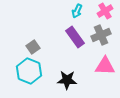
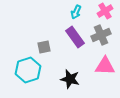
cyan arrow: moved 1 px left, 1 px down
gray square: moved 11 px right; rotated 24 degrees clockwise
cyan hexagon: moved 1 px left, 1 px up; rotated 20 degrees clockwise
black star: moved 3 px right, 1 px up; rotated 12 degrees clockwise
